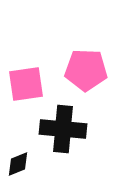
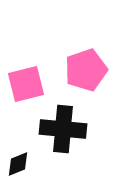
pink pentagon: rotated 21 degrees counterclockwise
pink square: rotated 6 degrees counterclockwise
